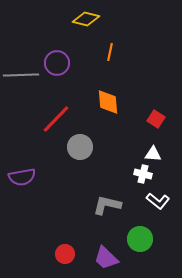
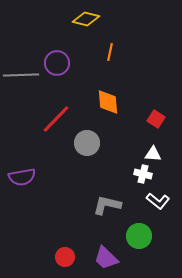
gray circle: moved 7 px right, 4 px up
green circle: moved 1 px left, 3 px up
red circle: moved 3 px down
